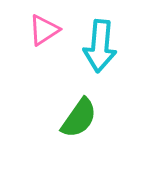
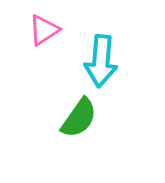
cyan arrow: moved 1 px right, 15 px down
